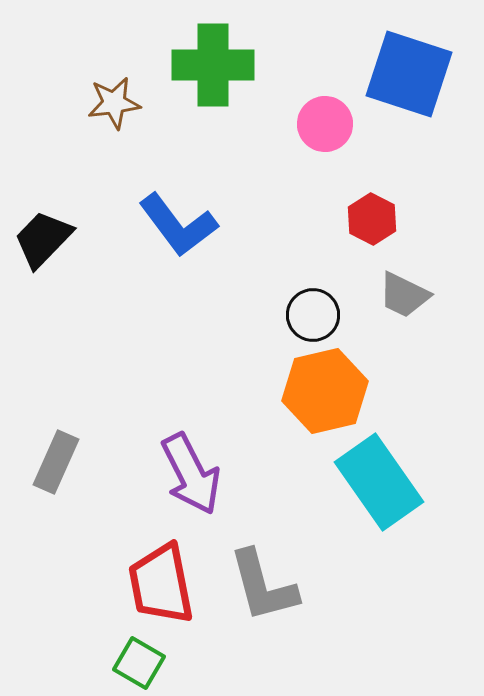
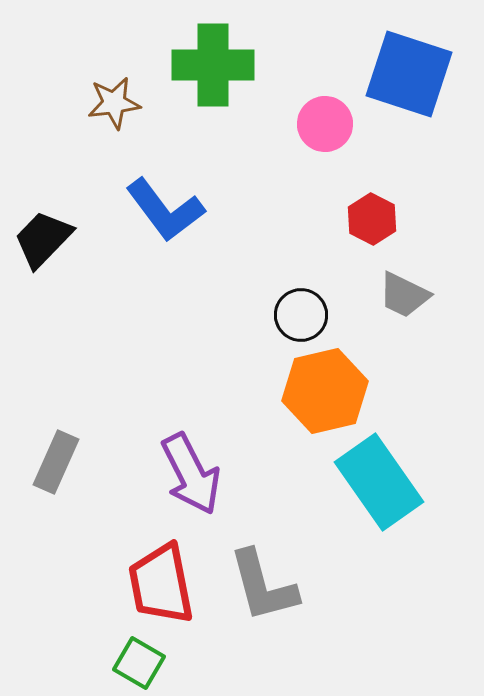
blue L-shape: moved 13 px left, 15 px up
black circle: moved 12 px left
